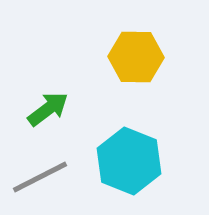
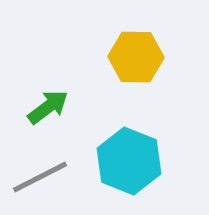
green arrow: moved 2 px up
